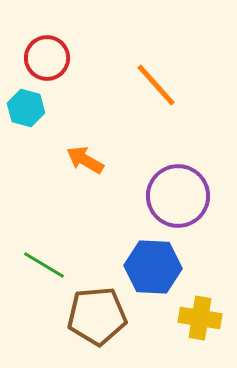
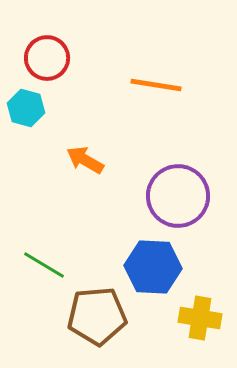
orange line: rotated 39 degrees counterclockwise
